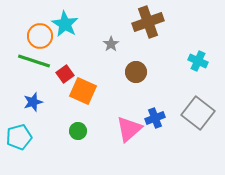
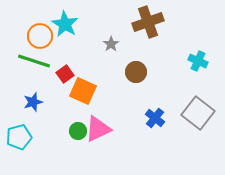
blue cross: rotated 30 degrees counterclockwise
pink triangle: moved 31 px left; rotated 16 degrees clockwise
